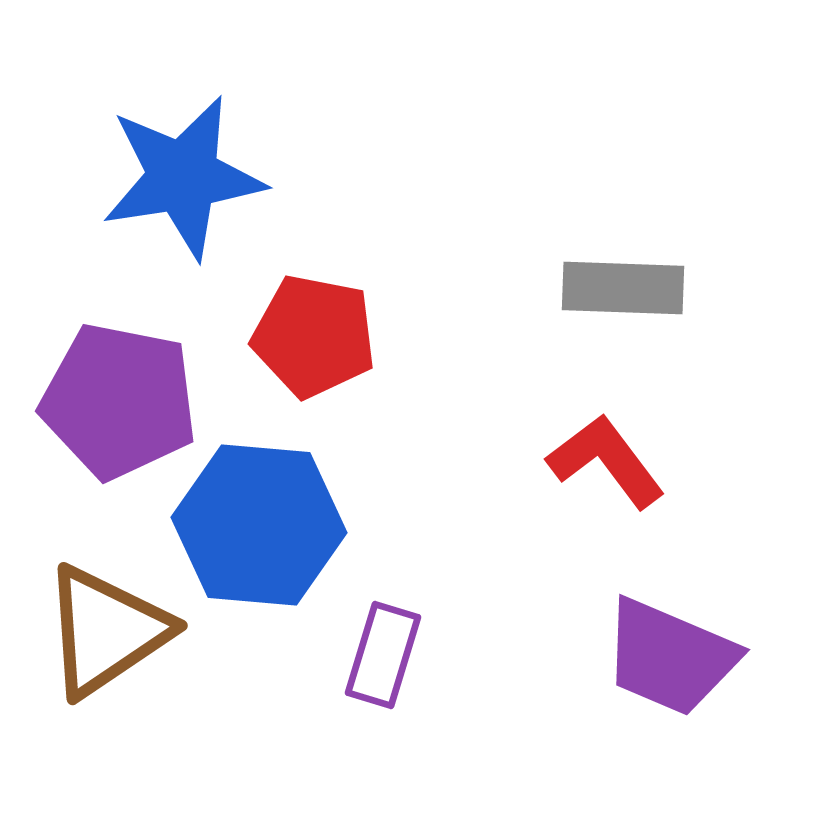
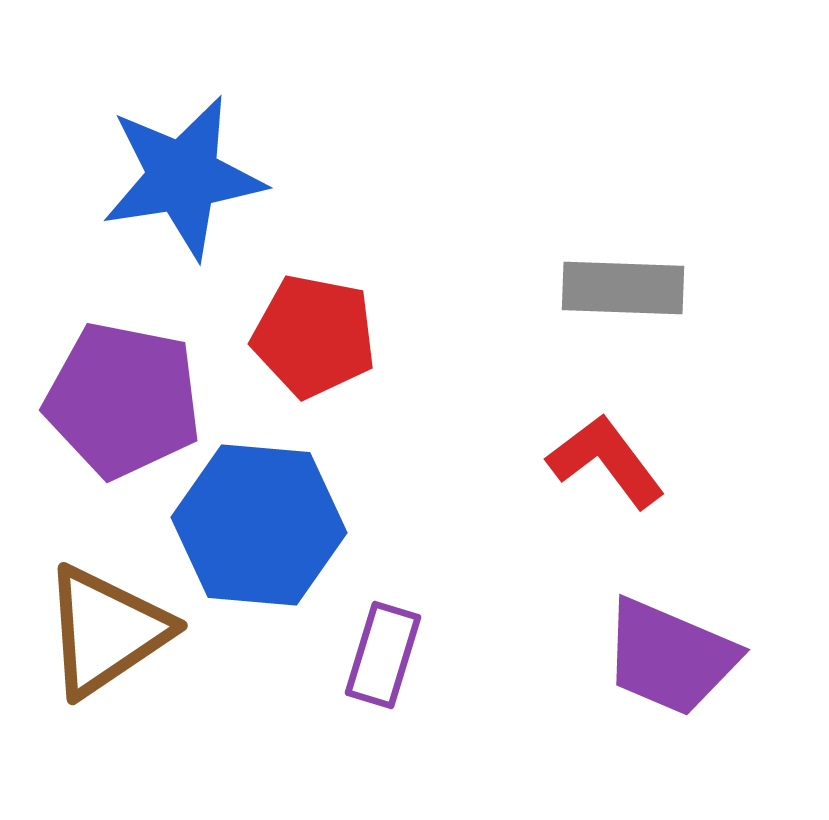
purple pentagon: moved 4 px right, 1 px up
